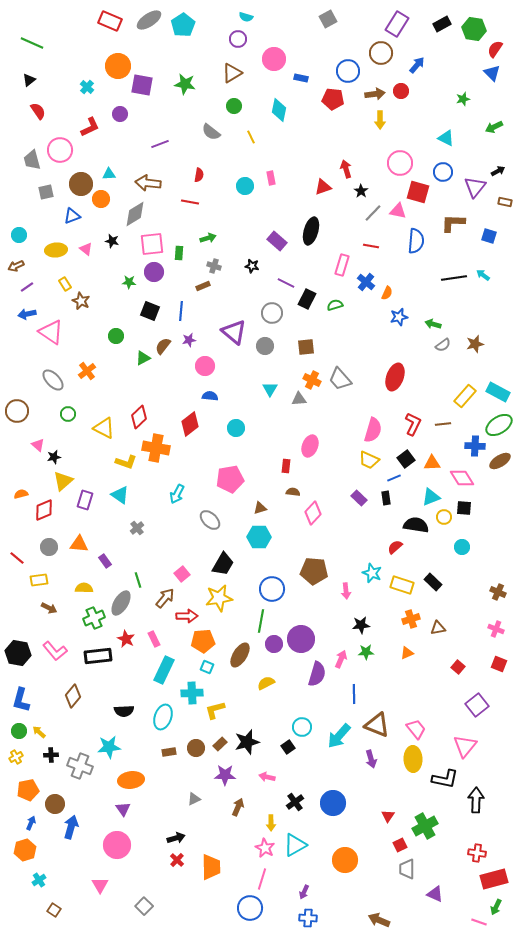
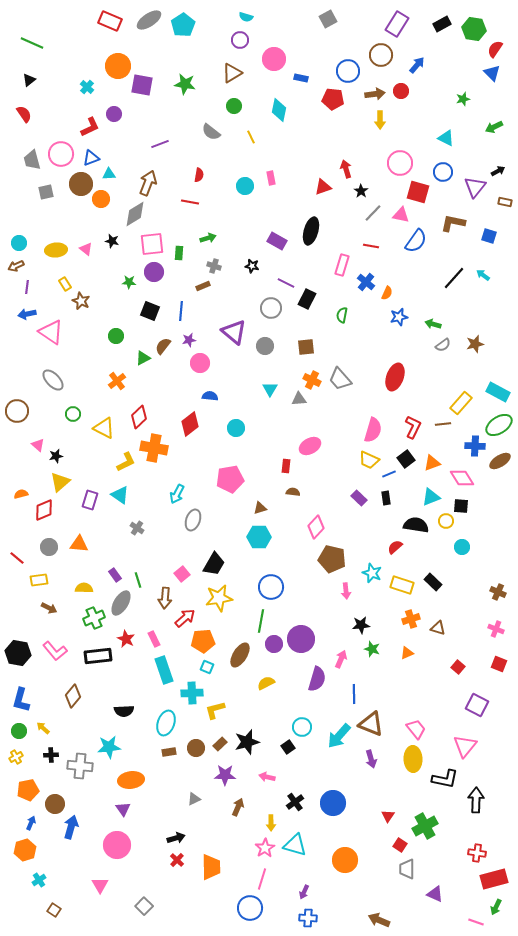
purple circle at (238, 39): moved 2 px right, 1 px down
brown circle at (381, 53): moved 2 px down
red semicircle at (38, 111): moved 14 px left, 3 px down
purple circle at (120, 114): moved 6 px left
pink circle at (60, 150): moved 1 px right, 4 px down
brown arrow at (148, 183): rotated 105 degrees clockwise
pink triangle at (398, 211): moved 3 px right, 4 px down
blue triangle at (72, 216): moved 19 px right, 58 px up
brown L-shape at (453, 223): rotated 10 degrees clockwise
cyan circle at (19, 235): moved 8 px down
purple rectangle at (277, 241): rotated 12 degrees counterclockwise
blue semicircle at (416, 241): rotated 30 degrees clockwise
black line at (454, 278): rotated 40 degrees counterclockwise
purple line at (27, 287): rotated 48 degrees counterclockwise
green semicircle at (335, 305): moved 7 px right, 10 px down; rotated 63 degrees counterclockwise
gray circle at (272, 313): moved 1 px left, 5 px up
pink circle at (205, 366): moved 5 px left, 3 px up
orange cross at (87, 371): moved 30 px right, 10 px down
yellow rectangle at (465, 396): moved 4 px left, 7 px down
green circle at (68, 414): moved 5 px right
red L-shape at (413, 424): moved 3 px down
pink ellipse at (310, 446): rotated 40 degrees clockwise
orange cross at (156, 448): moved 2 px left
black star at (54, 457): moved 2 px right, 1 px up
yellow L-shape at (126, 462): rotated 45 degrees counterclockwise
orange triangle at (432, 463): rotated 18 degrees counterclockwise
blue line at (394, 478): moved 5 px left, 4 px up
yellow triangle at (63, 481): moved 3 px left, 1 px down
purple rectangle at (85, 500): moved 5 px right
black square at (464, 508): moved 3 px left, 2 px up
pink diamond at (313, 513): moved 3 px right, 14 px down
yellow circle at (444, 517): moved 2 px right, 4 px down
gray ellipse at (210, 520): moved 17 px left; rotated 65 degrees clockwise
gray cross at (137, 528): rotated 16 degrees counterclockwise
purple rectangle at (105, 561): moved 10 px right, 14 px down
black trapezoid at (223, 564): moved 9 px left
brown pentagon at (314, 571): moved 18 px right, 12 px up; rotated 8 degrees clockwise
blue circle at (272, 589): moved 1 px left, 2 px up
brown arrow at (165, 598): rotated 145 degrees clockwise
red arrow at (187, 616): moved 2 px left, 2 px down; rotated 40 degrees counterclockwise
brown triangle at (438, 628): rotated 28 degrees clockwise
green star at (366, 652): moved 6 px right, 3 px up; rotated 21 degrees clockwise
cyan rectangle at (164, 670): rotated 44 degrees counterclockwise
purple semicircle at (317, 674): moved 5 px down
purple square at (477, 705): rotated 25 degrees counterclockwise
cyan ellipse at (163, 717): moved 3 px right, 6 px down
brown triangle at (377, 725): moved 6 px left, 1 px up
yellow arrow at (39, 732): moved 4 px right, 4 px up
gray cross at (80, 766): rotated 15 degrees counterclockwise
cyan triangle at (295, 845): rotated 45 degrees clockwise
red square at (400, 845): rotated 32 degrees counterclockwise
pink star at (265, 848): rotated 12 degrees clockwise
pink line at (479, 922): moved 3 px left
